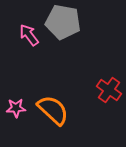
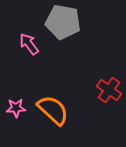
pink arrow: moved 9 px down
